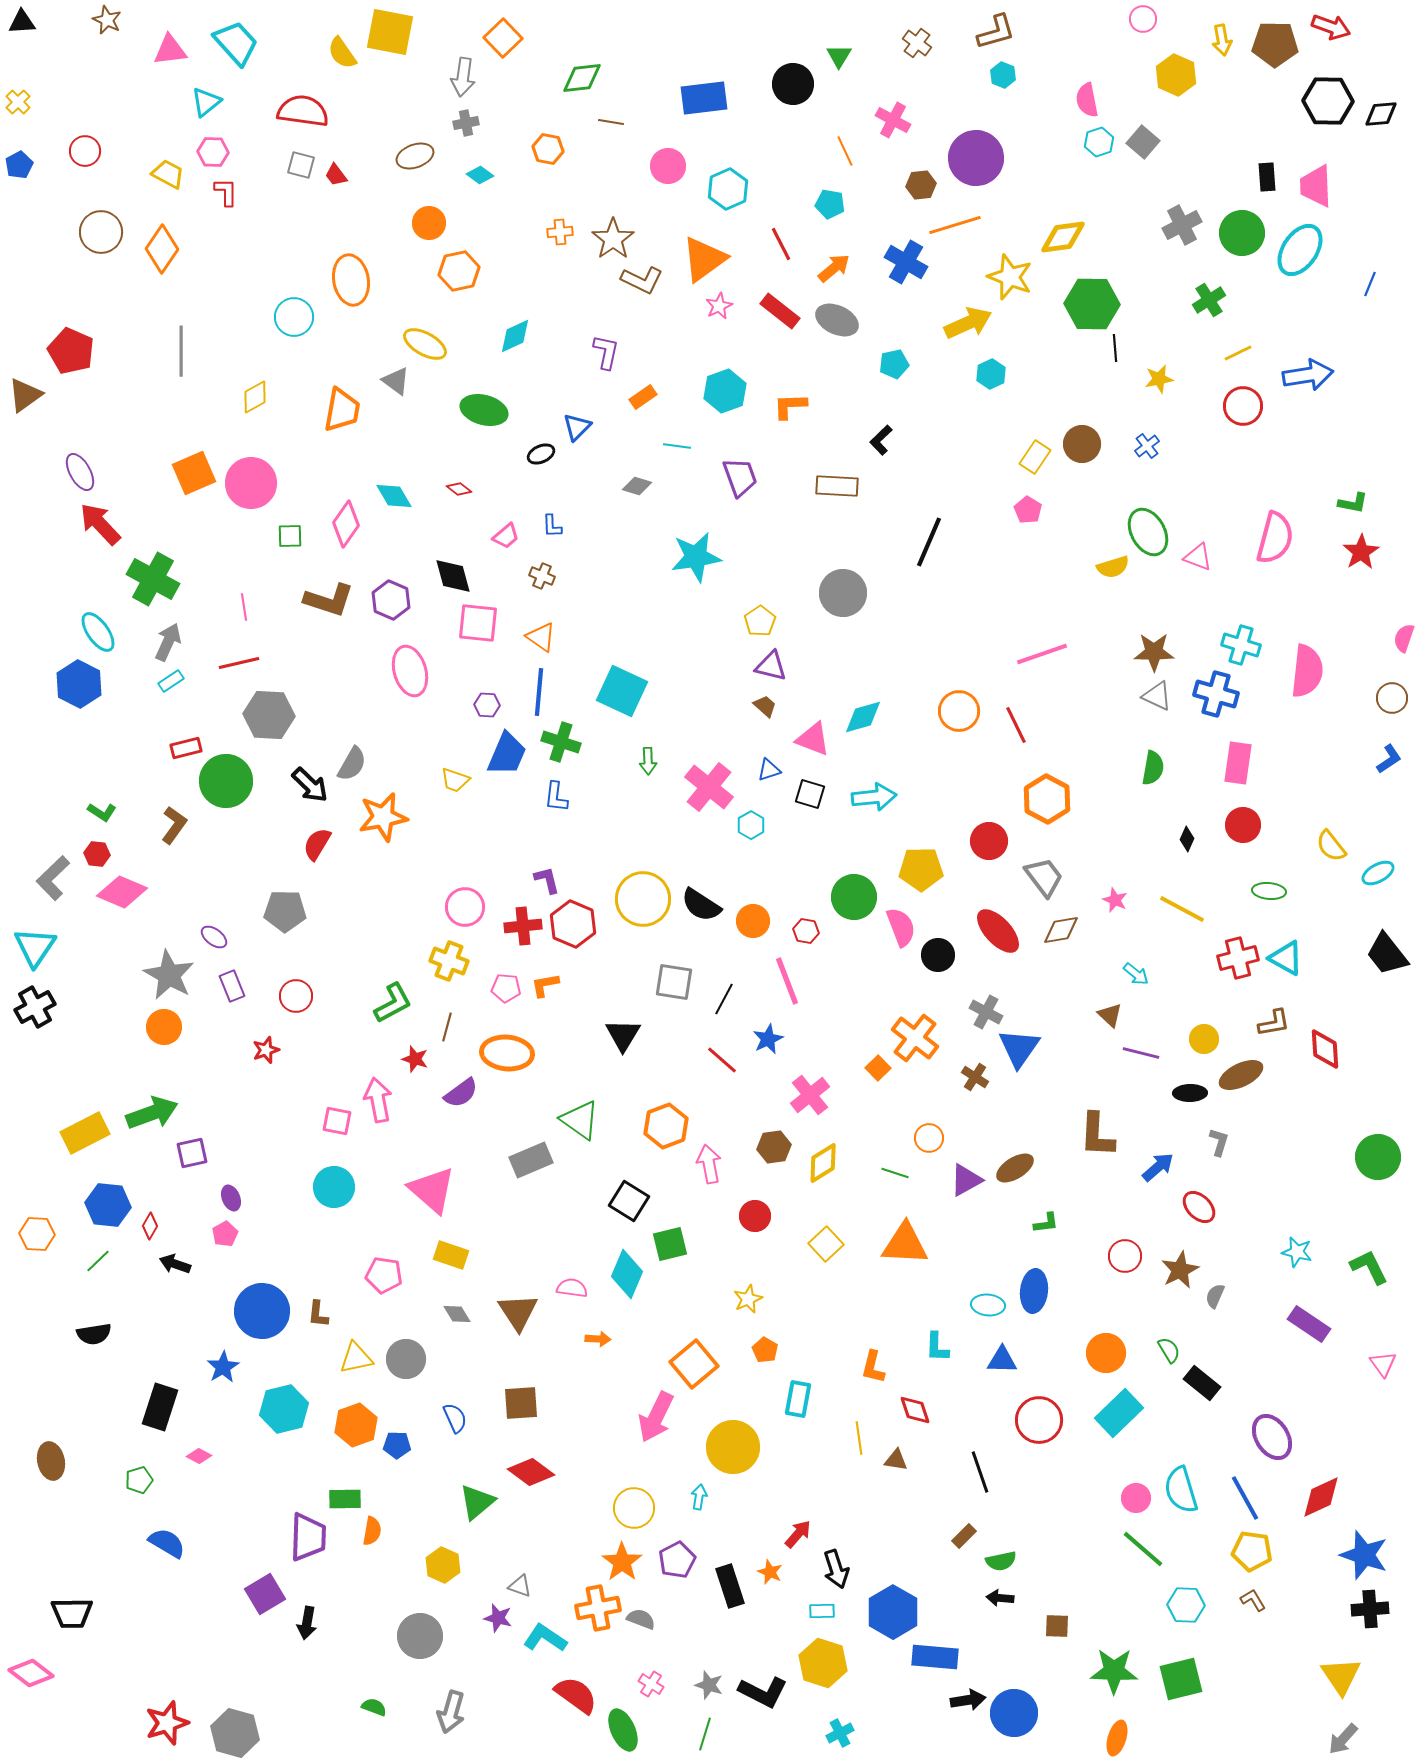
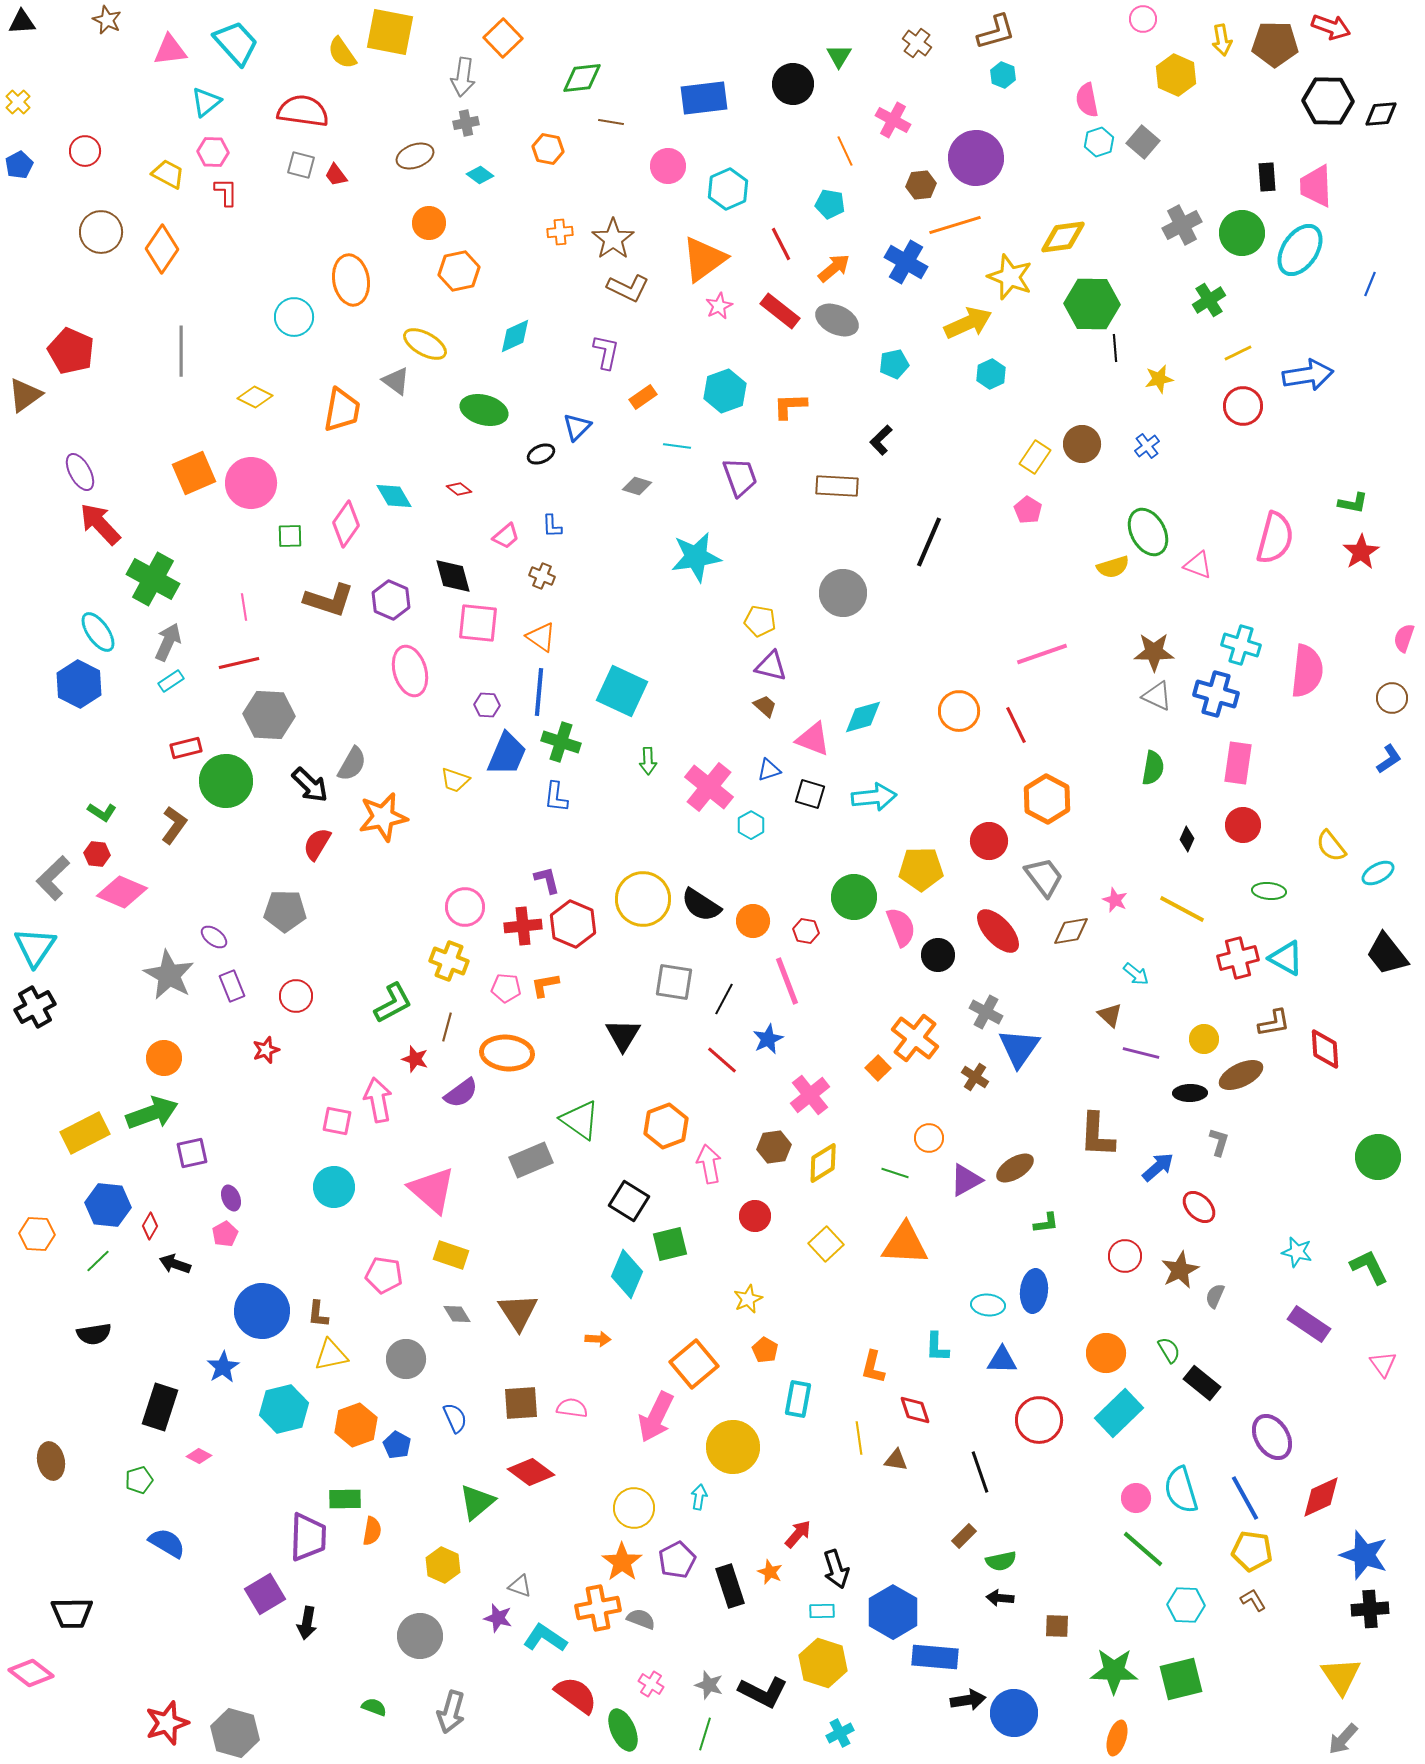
brown L-shape at (642, 280): moved 14 px left, 8 px down
yellow diamond at (255, 397): rotated 56 degrees clockwise
pink triangle at (1198, 557): moved 8 px down
yellow pentagon at (760, 621): rotated 28 degrees counterclockwise
brown diamond at (1061, 930): moved 10 px right, 1 px down
orange circle at (164, 1027): moved 31 px down
pink semicircle at (572, 1288): moved 120 px down
yellow triangle at (356, 1358): moved 25 px left, 3 px up
blue pentagon at (397, 1445): rotated 28 degrees clockwise
